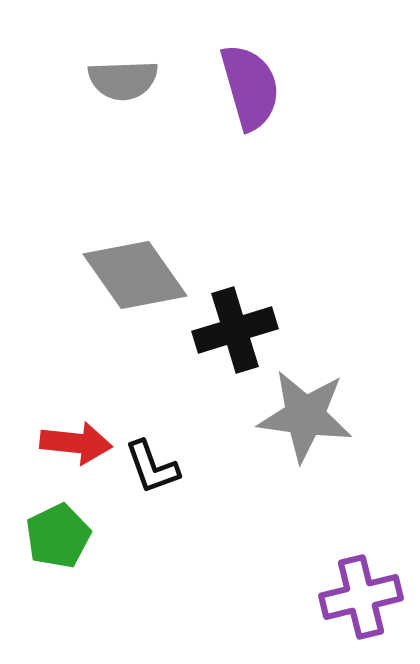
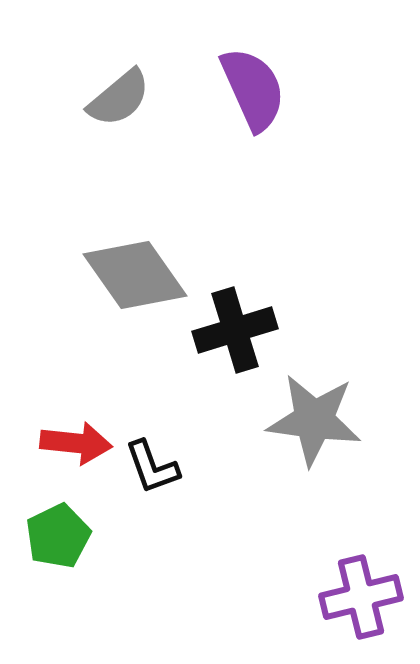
gray semicircle: moved 4 px left, 18 px down; rotated 38 degrees counterclockwise
purple semicircle: moved 3 px right, 2 px down; rotated 8 degrees counterclockwise
gray star: moved 9 px right, 4 px down
